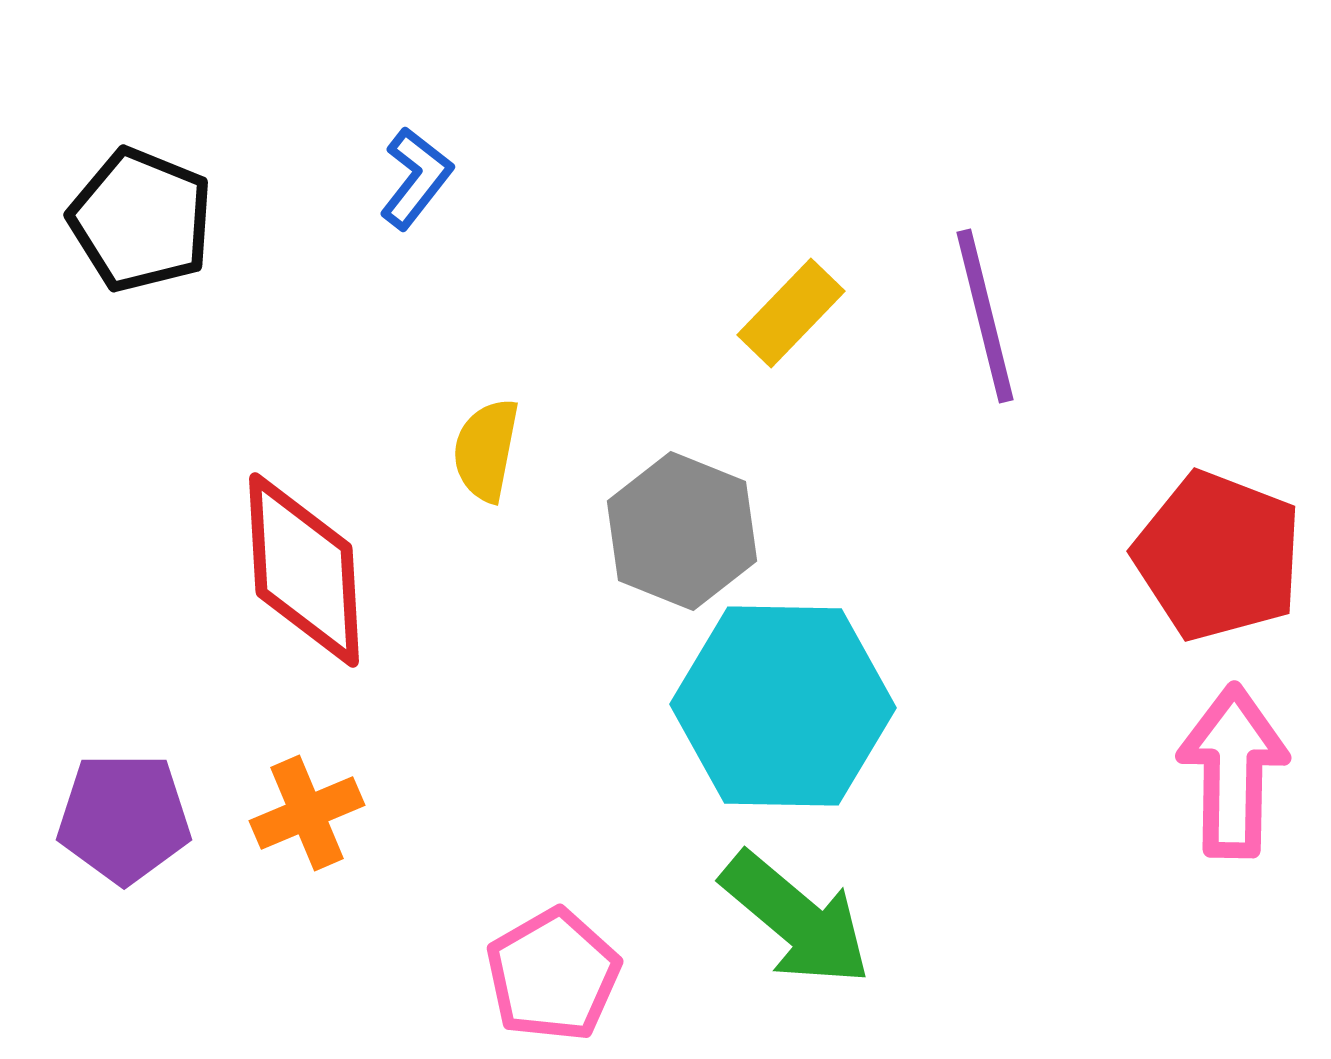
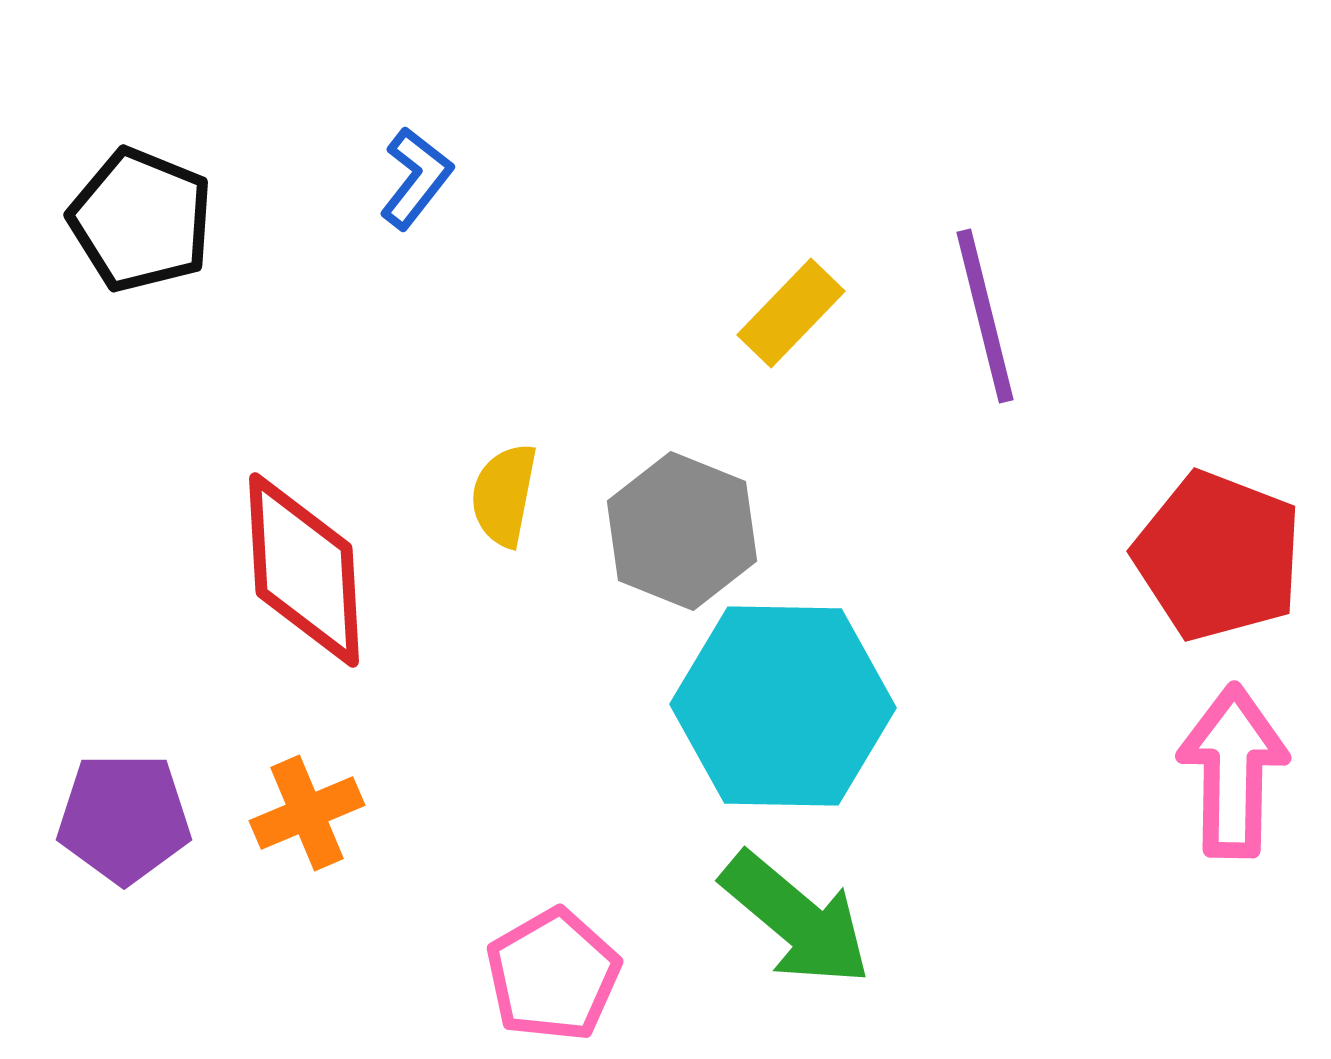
yellow semicircle: moved 18 px right, 45 px down
